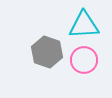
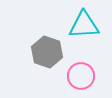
pink circle: moved 3 px left, 16 px down
